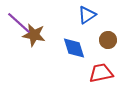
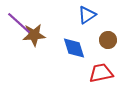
brown star: rotated 15 degrees counterclockwise
